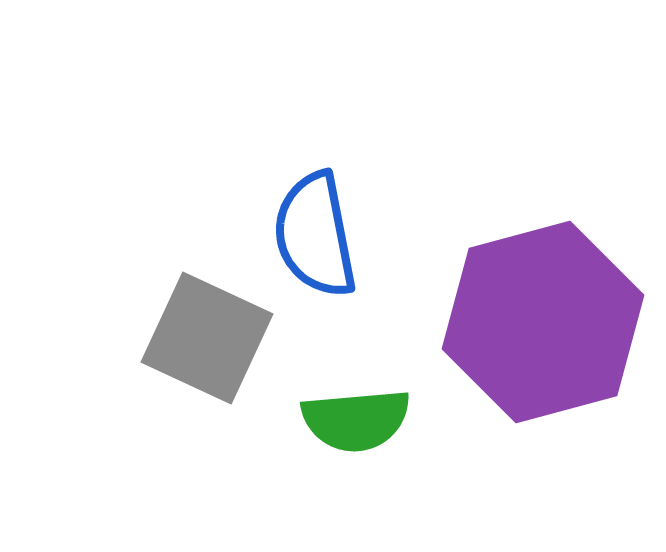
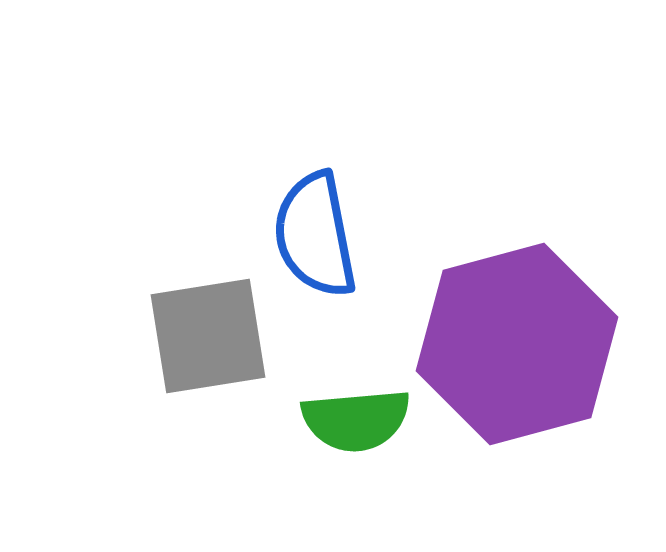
purple hexagon: moved 26 px left, 22 px down
gray square: moved 1 px right, 2 px up; rotated 34 degrees counterclockwise
